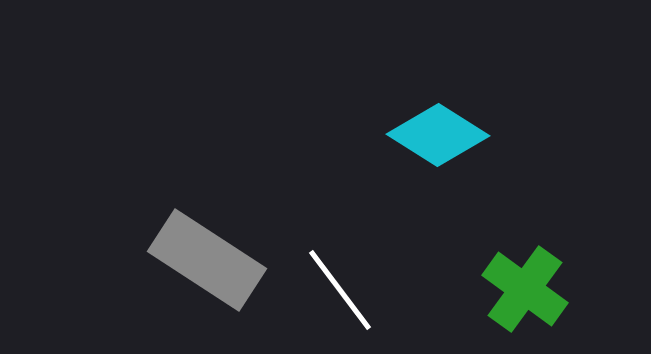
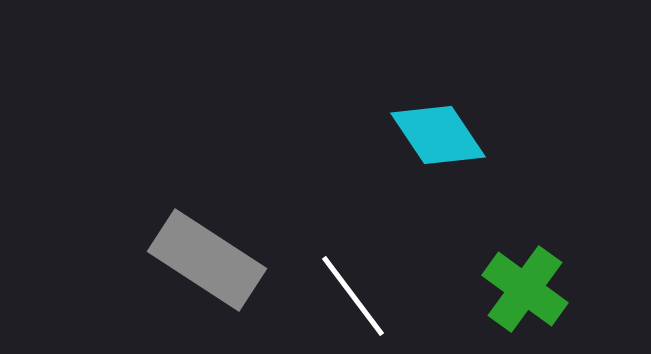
cyan diamond: rotated 24 degrees clockwise
white line: moved 13 px right, 6 px down
